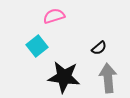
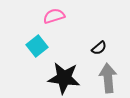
black star: moved 1 px down
